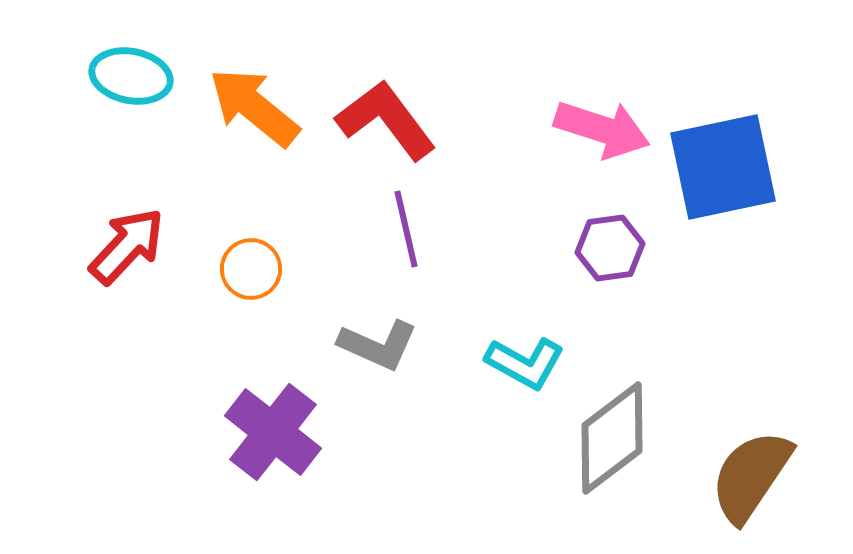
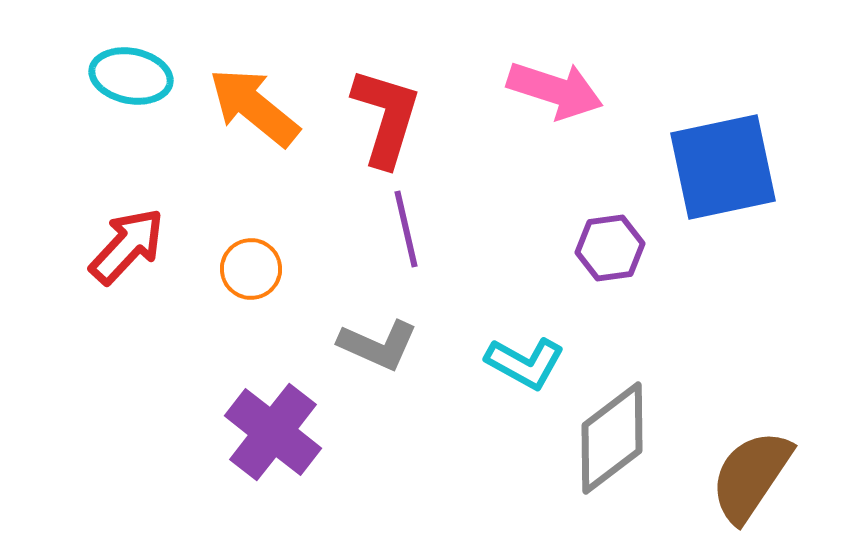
red L-shape: moved 3 px up; rotated 54 degrees clockwise
pink arrow: moved 47 px left, 39 px up
